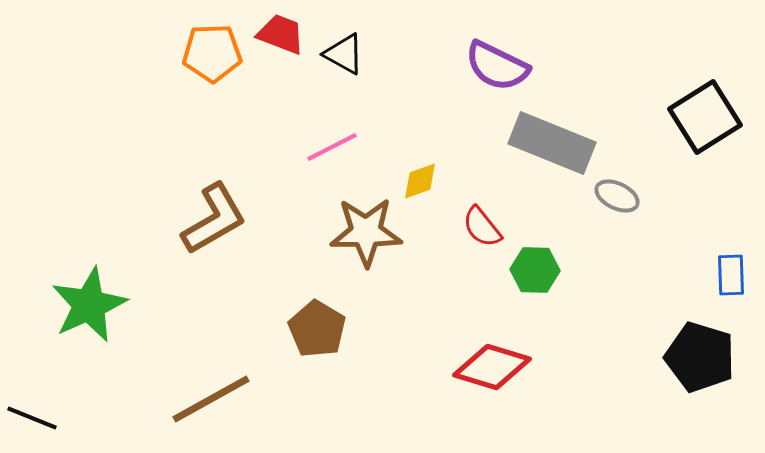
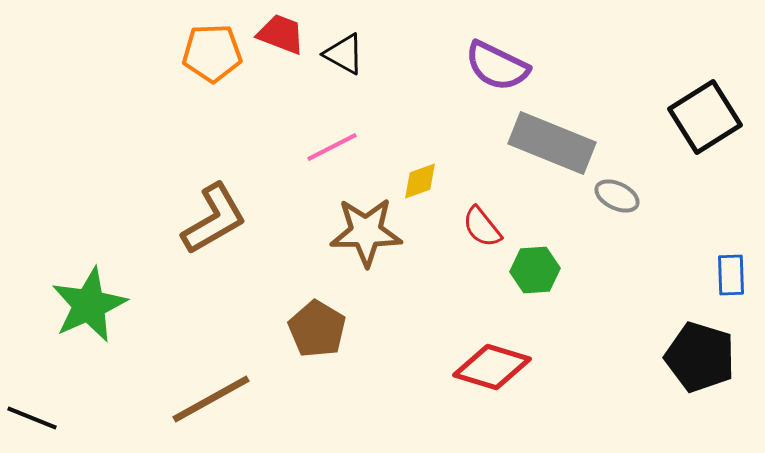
green hexagon: rotated 6 degrees counterclockwise
